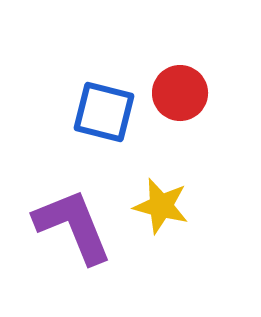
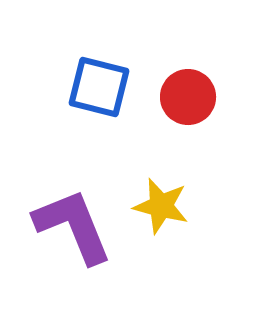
red circle: moved 8 px right, 4 px down
blue square: moved 5 px left, 25 px up
